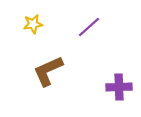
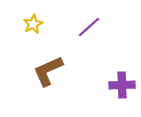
yellow star: rotated 18 degrees counterclockwise
purple cross: moved 3 px right, 2 px up
